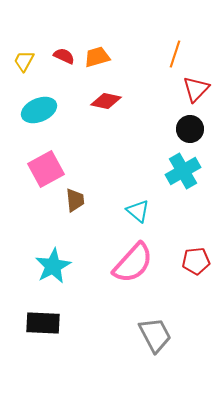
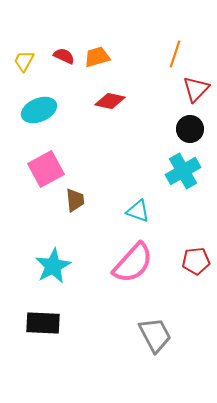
red diamond: moved 4 px right
cyan triangle: rotated 20 degrees counterclockwise
